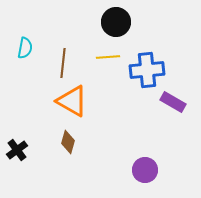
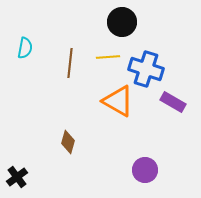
black circle: moved 6 px right
brown line: moved 7 px right
blue cross: moved 1 px left, 1 px up; rotated 24 degrees clockwise
orange triangle: moved 46 px right
black cross: moved 27 px down
